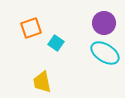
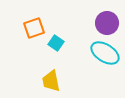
purple circle: moved 3 px right
orange square: moved 3 px right
yellow trapezoid: moved 9 px right, 1 px up
